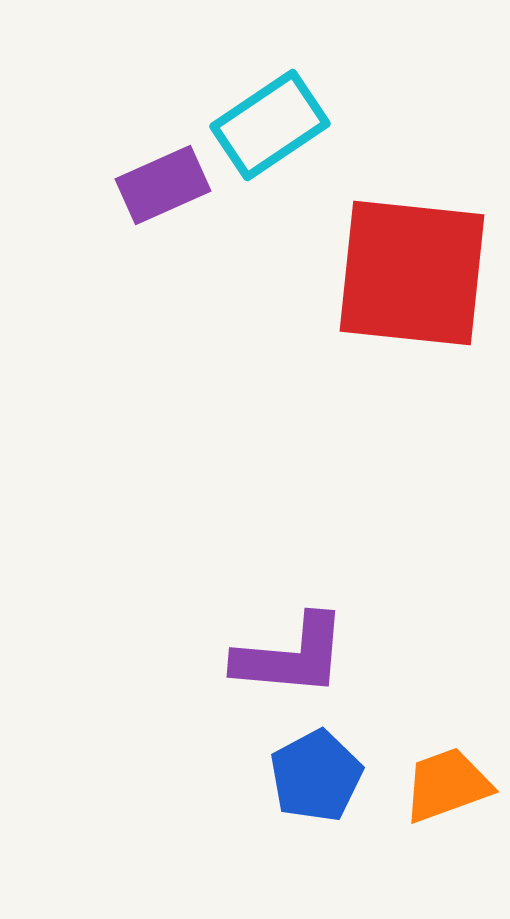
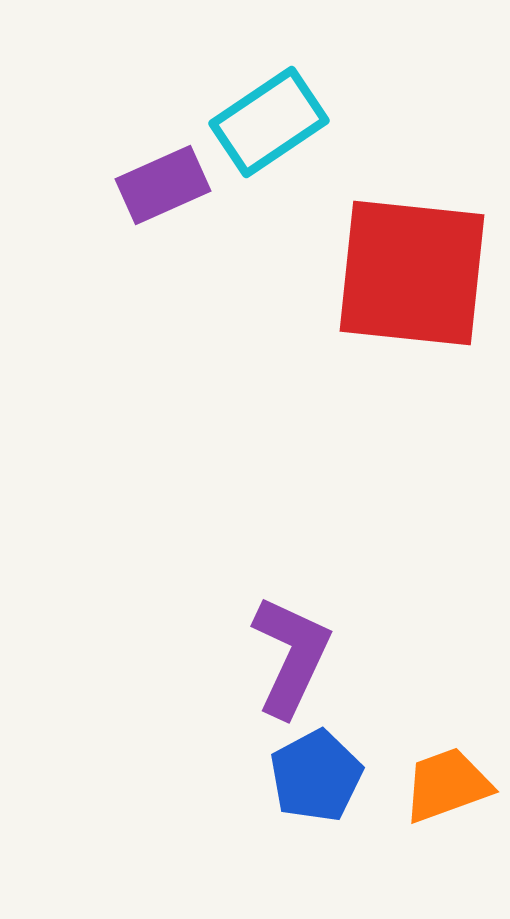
cyan rectangle: moved 1 px left, 3 px up
purple L-shape: rotated 70 degrees counterclockwise
